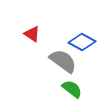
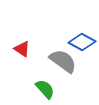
red triangle: moved 10 px left, 15 px down
green semicircle: moved 27 px left; rotated 10 degrees clockwise
